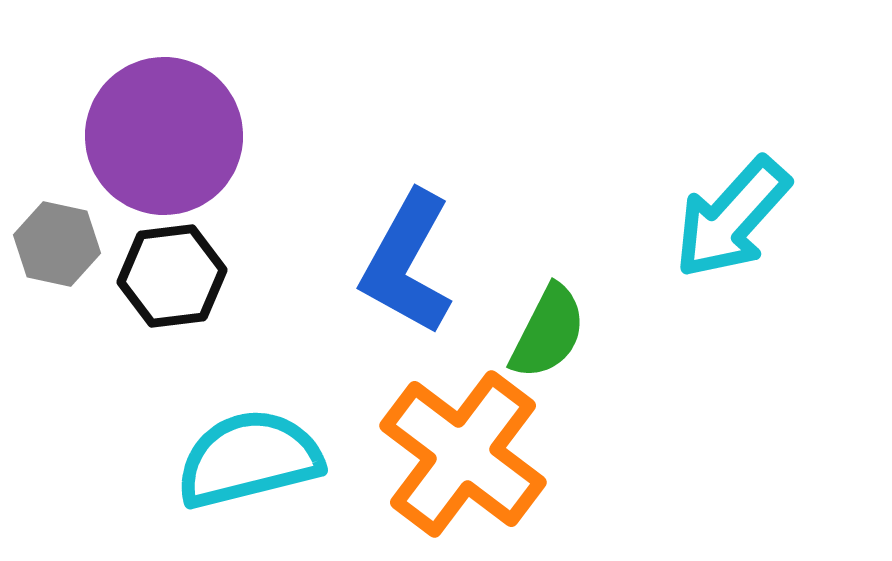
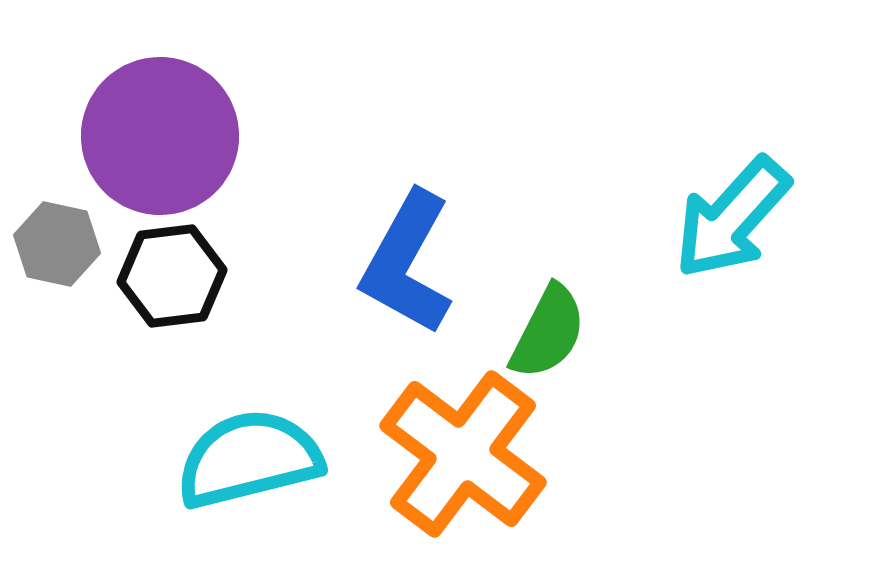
purple circle: moved 4 px left
